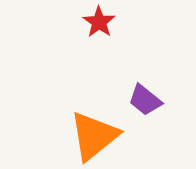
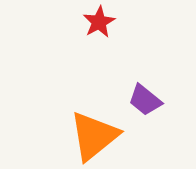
red star: rotated 8 degrees clockwise
